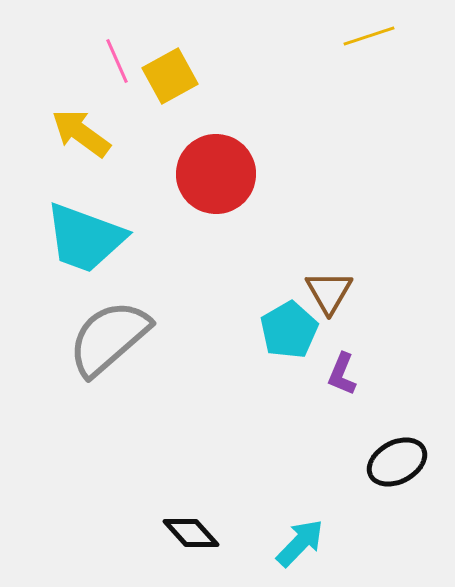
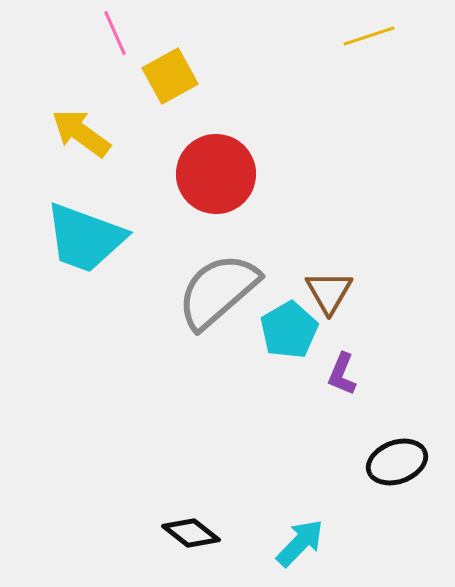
pink line: moved 2 px left, 28 px up
gray semicircle: moved 109 px right, 47 px up
black ellipse: rotated 8 degrees clockwise
black diamond: rotated 10 degrees counterclockwise
